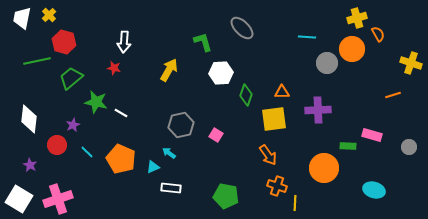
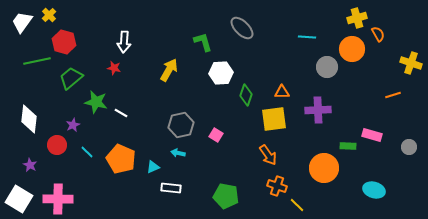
white trapezoid at (22, 18): moved 4 px down; rotated 25 degrees clockwise
gray circle at (327, 63): moved 4 px down
cyan arrow at (169, 153): moved 9 px right; rotated 24 degrees counterclockwise
pink cross at (58, 199): rotated 20 degrees clockwise
yellow line at (295, 203): moved 2 px right, 2 px down; rotated 49 degrees counterclockwise
